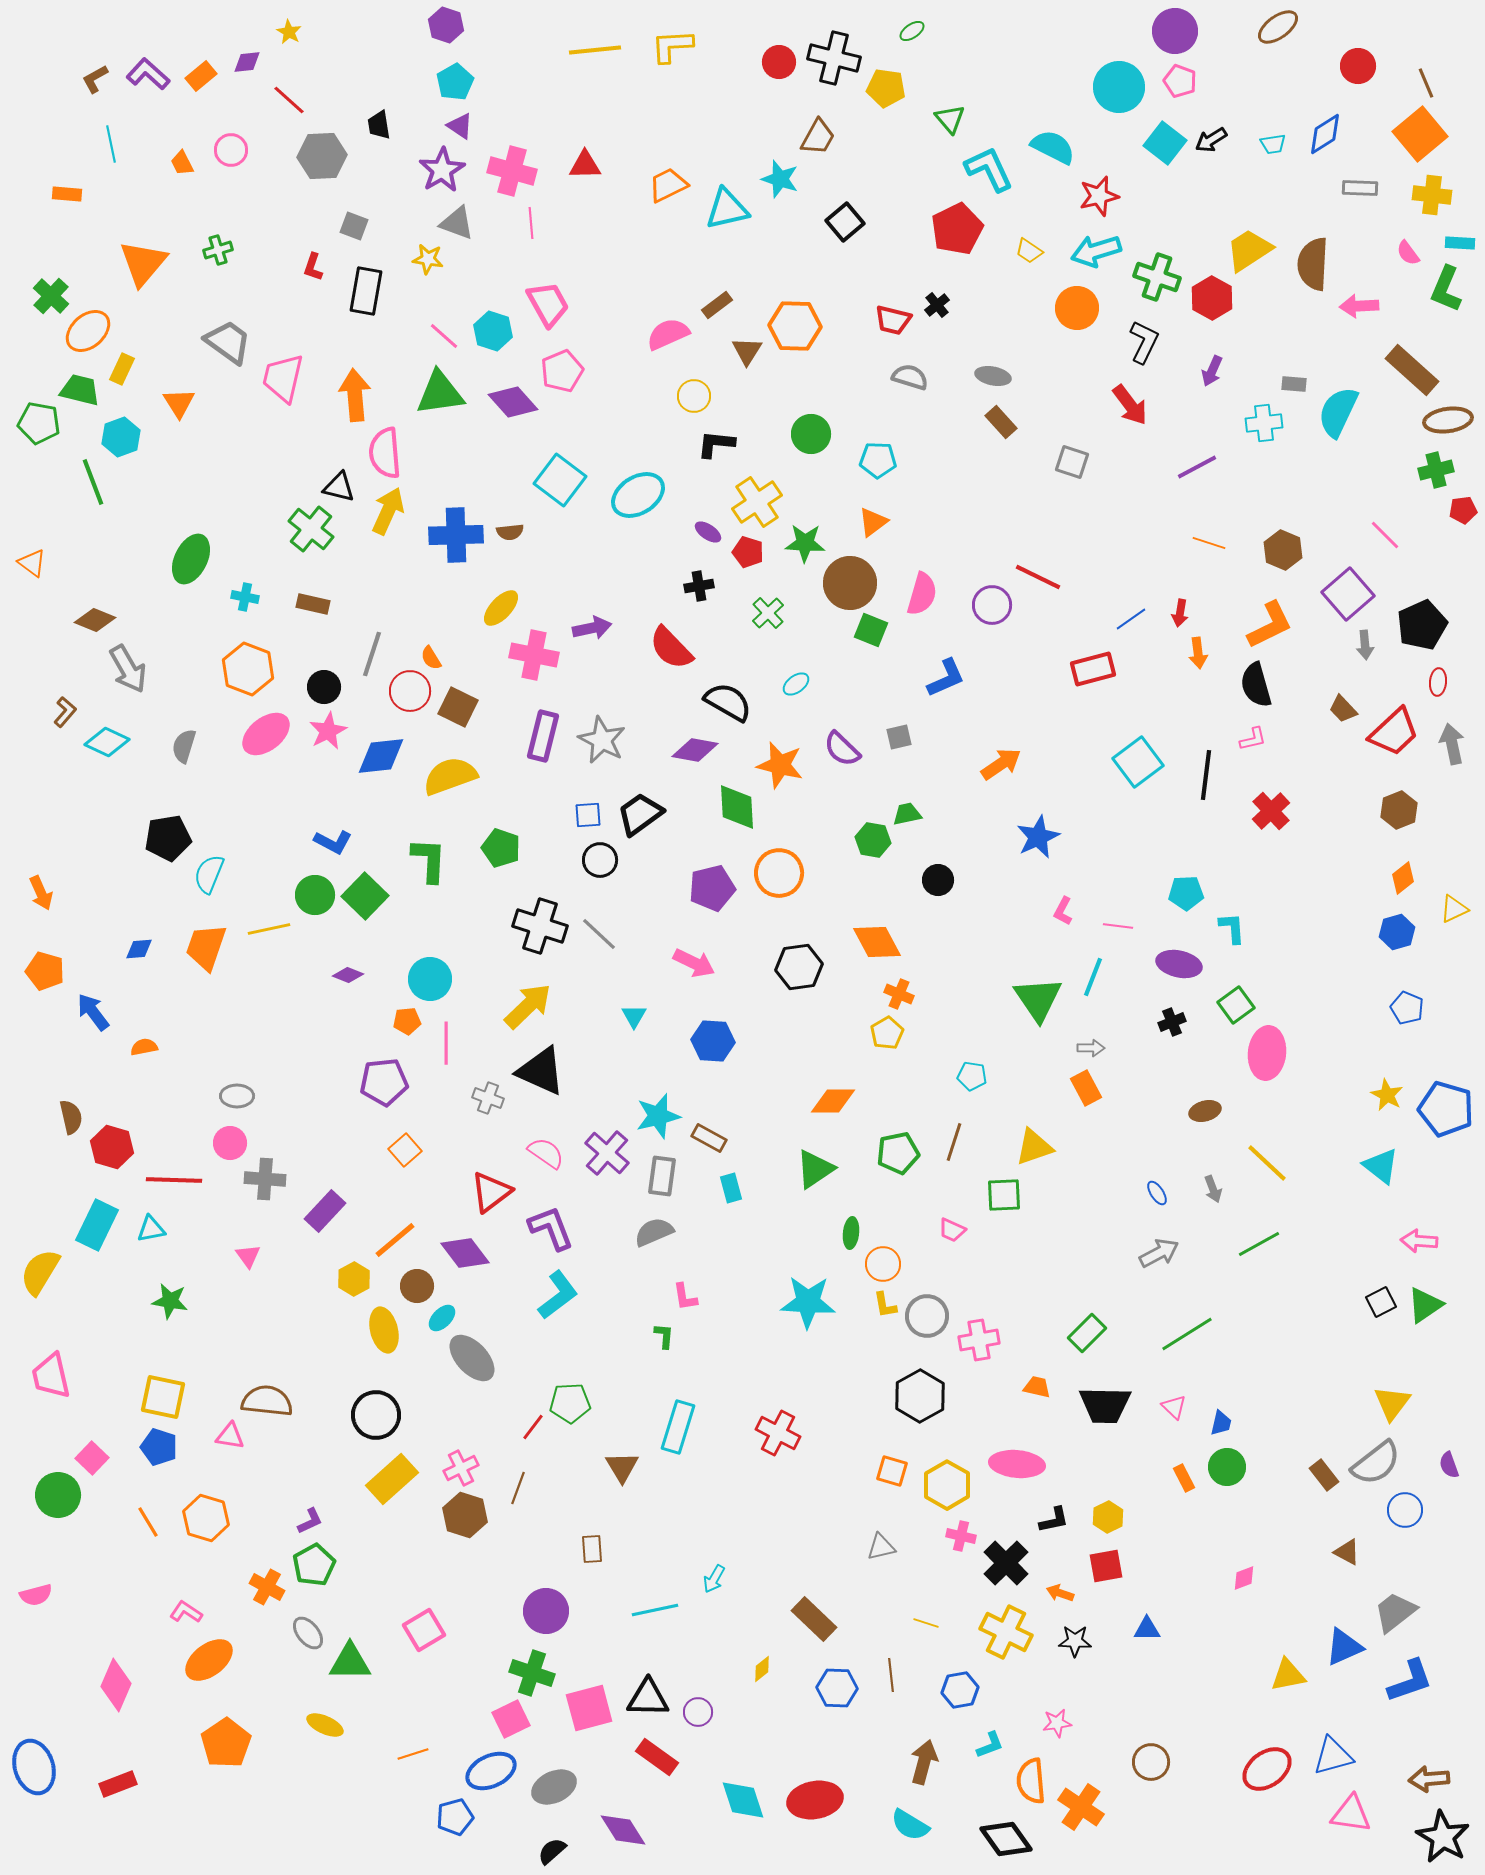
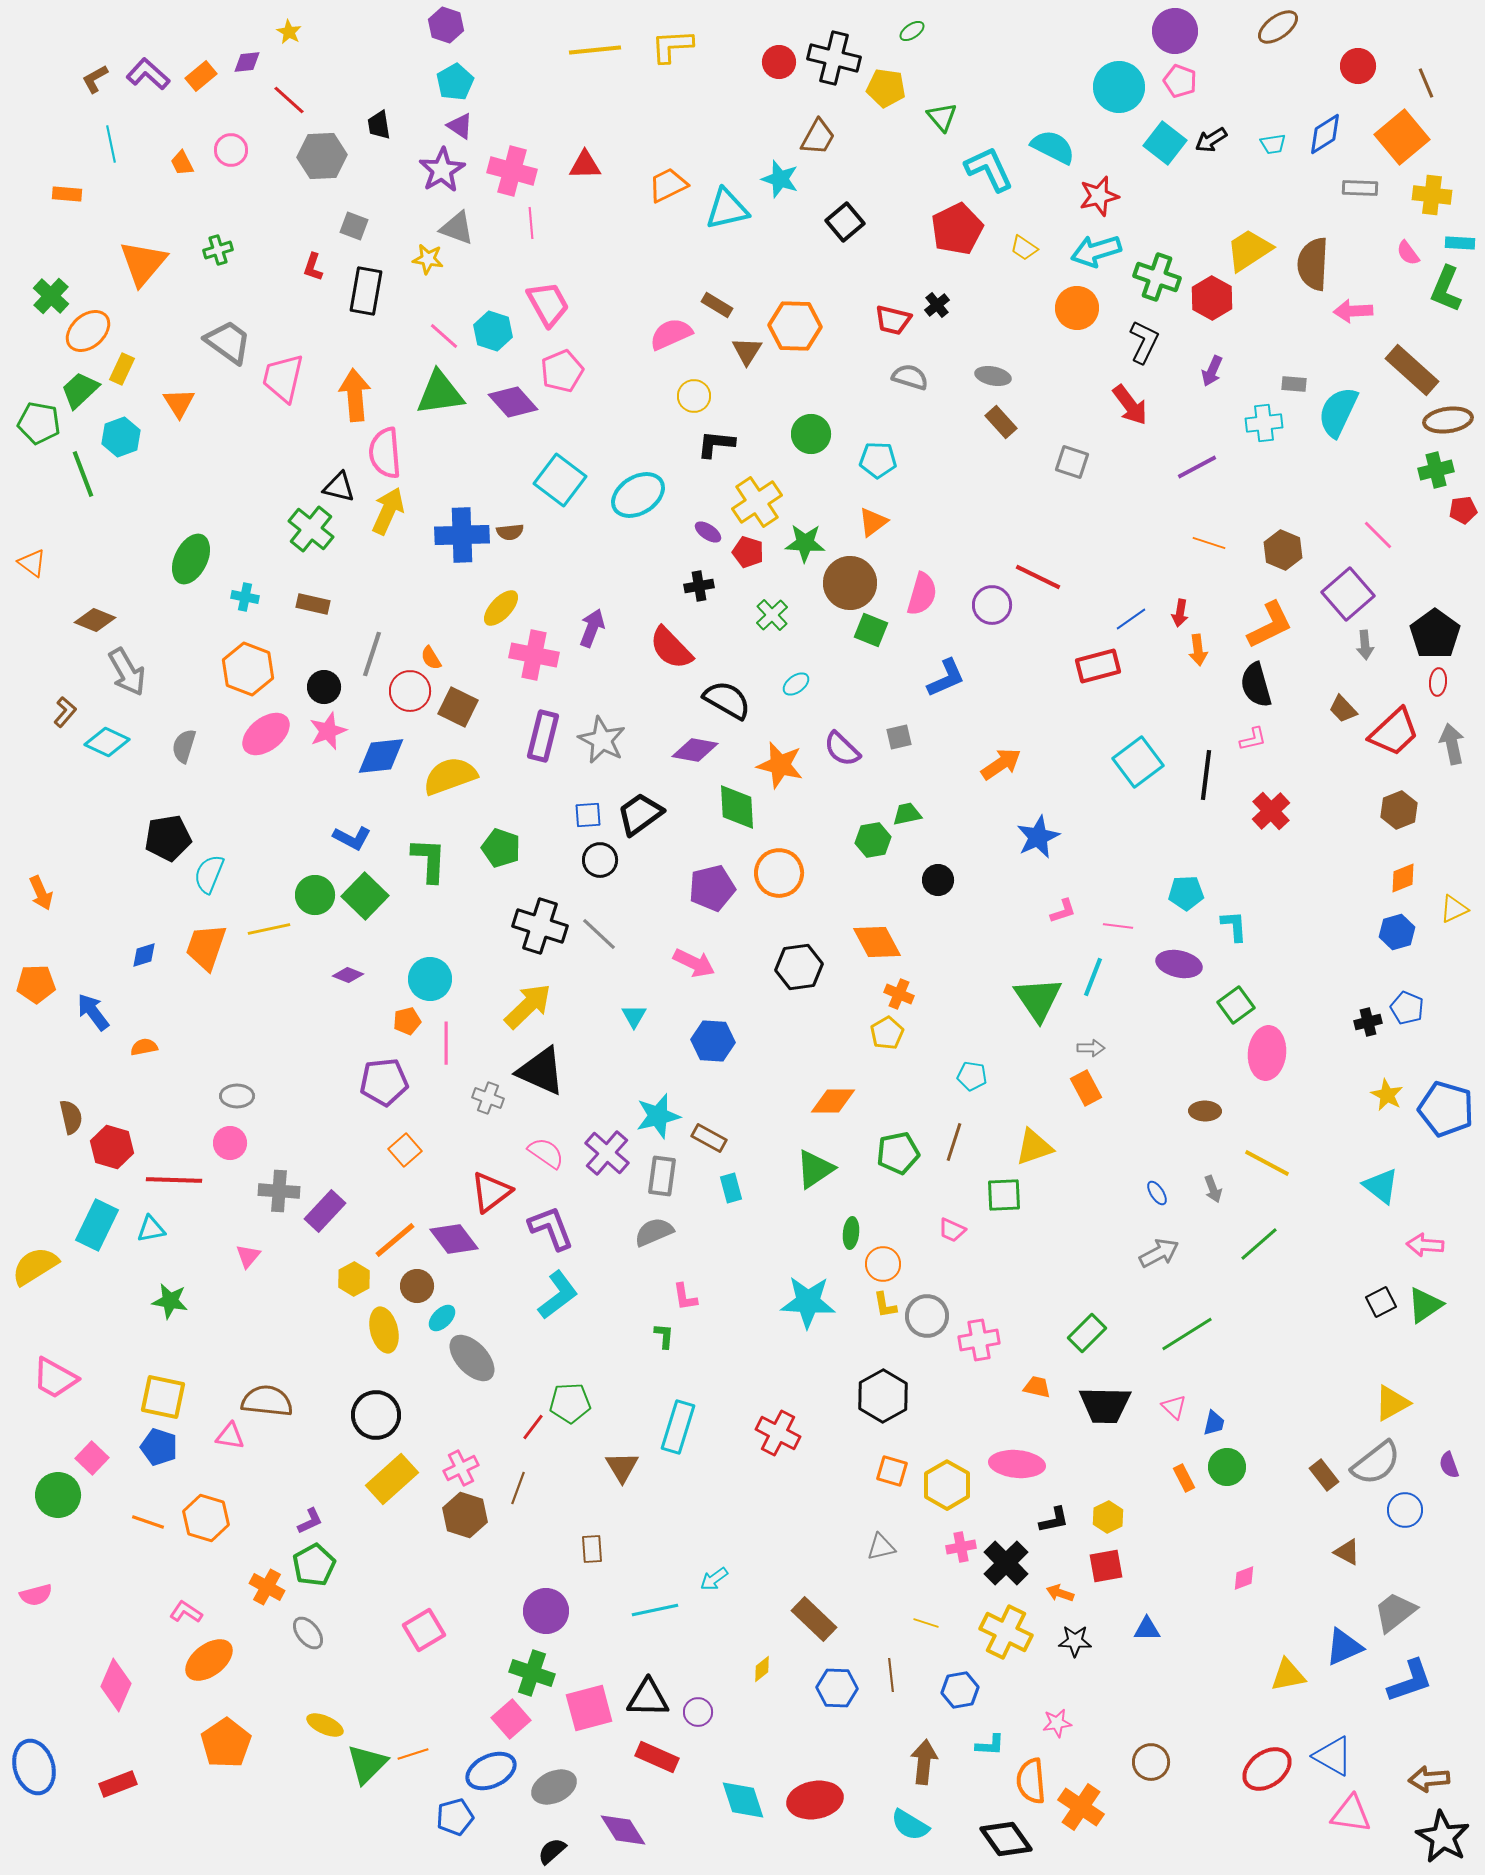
green triangle at (950, 119): moved 8 px left, 2 px up
orange square at (1420, 134): moved 18 px left, 3 px down
gray triangle at (457, 223): moved 5 px down
yellow trapezoid at (1029, 251): moved 5 px left, 3 px up
brown rectangle at (717, 305): rotated 68 degrees clockwise
pink arrow at (1359, 306): moved 6 px left, 5 px down
pink semicircle at (668, 334): moved 3 px right
green trapezoid at (80, 390): rotated 57 degrees counterclockwise
green line at (93, 482): moved 10 px left, 8 px up
blue cross at (456, 535): moved 6 px right
pink line at (1385, 535): moved 7 px left
green cross at (768, 613): moved 4 px right, 2 px down
black pentagon at (1422, 625): moved 13 px right, 9 px down; rotated 12 degrees counterclockwise
purple arrow at (592, 628): rotated 57 degrees counterclockwise
orange arrow at (1198, 653): moved 3 px up
gray arrow at (128, 669): moved 1 px left, 3 px down
red rectangle at (1093, 669): moved 5 px right, 3 px up
black semicircle at (728, 702): moved 1 px left, 2 px up
pink star at (328, 731): rotated 6 degrees clockwise
green hexagon at (873, 840): rotated 20 degrees counterclockwise
blue L-shape at (333, 842): moved 19 px right, 4 px up
orange diamond at (1403, 878): rotated 16 degrees clockwise
pink L-shape at (1063, 911): rotated 136 degrees counterclockwise
cyan L-shape at (1232, 928): moved 2 px right, 2 px up
blue diamond at (139, 949): moved 5 px right, 6 px down; rotated 12 degrees counterclockwise
orange pentagon at (45, 971): moved 9 px left, 13 px down; rotated 18 degrees counterclockwise
orange pentagon at (407, 1021): rotated 8 degrees counterclockwise
black cross at (1172, 1022): moved 196 px right; rotated 8 degrees clockwise
brown ellipse at (1205, 1111): rotated 16 degrees clockwise
yellow line at (1267, 1163): rotated 15 degrees counterclockwise
cyan triangle at (1381, 1166): moved 20 px down
gray cross at (265, 1179): moved 14 px right, 12 px down
pink arrow at (1419, 1241): moved 6 px right, 4 px down
green line at (1259, 1244): rotated 12 degrees counterclockwise
purple diamond at (465, 1253): moved 11 px left, 14 px up
pink triangle at (248, 1256): rotated 16 degrees clockwise
yellow semicircle at (40, 1272): moved 5 px left, 6 px up; rotated 27 degrees clockwise
pink trapezoid at (51, 1376): moved 4 px right, 2 px down; rotated 48 degrees counterclockwise
black hexagon at (920, 1396): moved 37 px left
yellow triangle at (1392, 1403): rotated 24 degrees clockwise
blue trapezoid at (1221, 1423): moved 7 px left
orange line at (148, 1522): rotated 40 degrees counterclockwise
pink cross at (961, 1536): moved 11 px down; rotated 24 degrees counterclockwise
cyan arrow at (714, 1579): rotated 24 degrees clockwise
green triangle at (350, 1662): moved 17 px right, 102 px down; rotated 45 degrees counterclockwise
pink square at (511, 1719): rotated 15 degrees counterclockwise
cyan L-shape at (990, 1745): rotated 24 degrees clockwise
blue triangle at (1333, 1756): rotated 45 degrees clockwise
red rectangle at (657, 1757): rotated 12 degrees counterclockwise
brown arrow at (924, 1762): rotated 9 degrees counterclockwise
